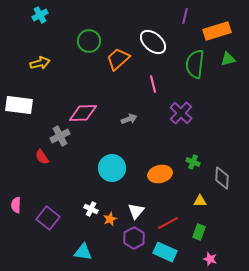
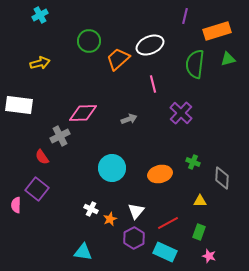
white ellipse: moved 3 px left, 3 px down; rotated 64 degrees counterclockwise
purple square: moved 11 px left, 29 px up
pink star: moved 1 px left, 3 px up
